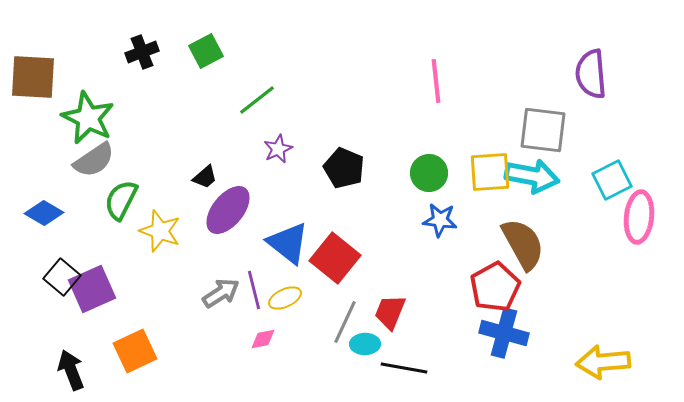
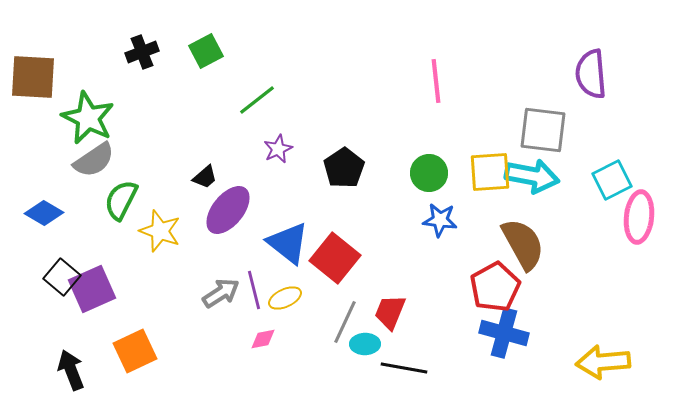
black pentagon: rotated 15 degrees clockwise
